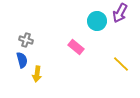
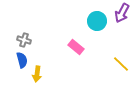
purple arrow: moved 2 px right
gray cross: moved 2 px left
